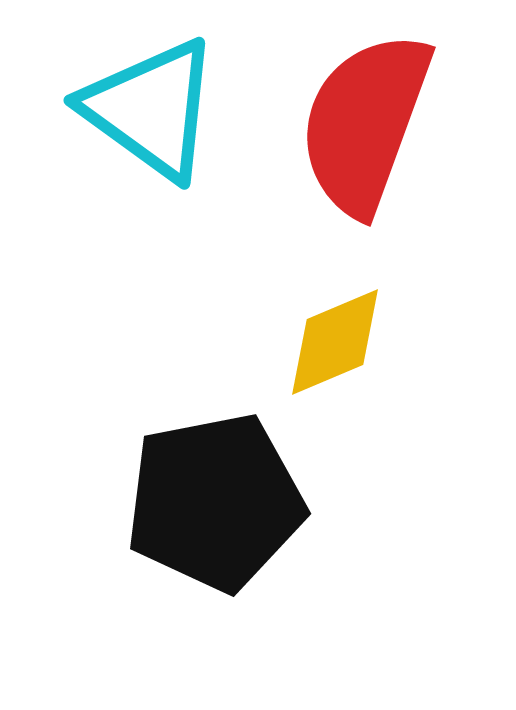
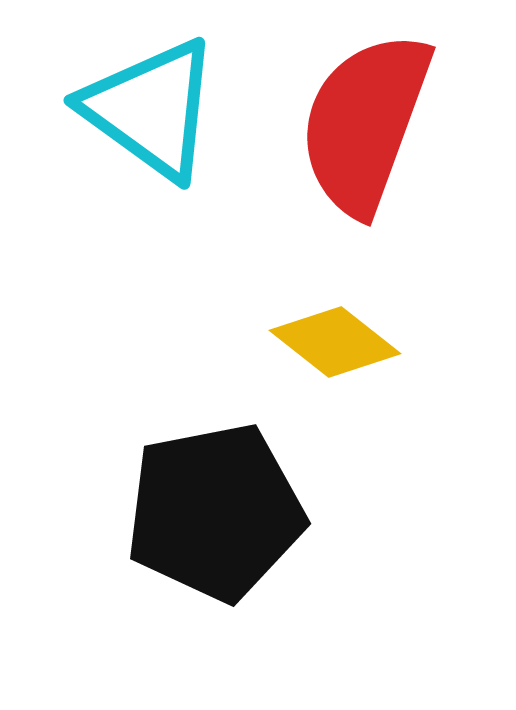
yellow diamond: rotated 61 degrees clockwise
black pentagon: moved 10 px down
